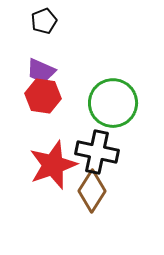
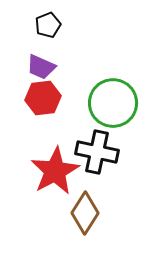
black pentagon: moved 4 px right, 4 px down
purple trapezoid: moved 4 px up
red hexagon: moved 2 px down; rotated 16 degrees counterclockwise
red star: moved 2 px right, 6 px down; rotated 9 degrees counterclockwise
brown diamond: moved 7 px left, 22 px down
